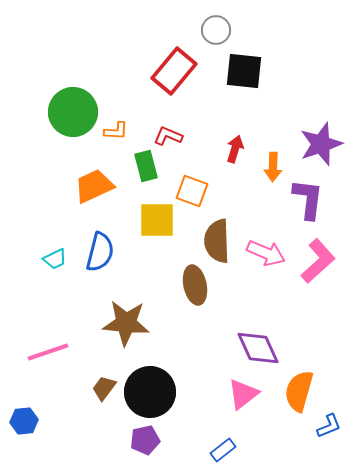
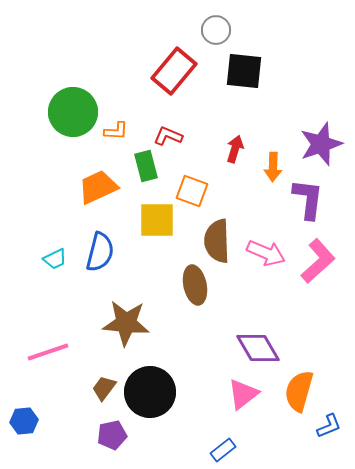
orange trapezoid: moved 4 px right, 1 px down
purple diamond: rotated 6 degrees counterclockwise
purple pentagon: moved 33 px left, 5 px up
